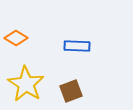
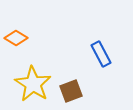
blue rectangle: moved 24 px right, 8 px down; rotated 60 degrees clockwise
yellow star: moved 7 px right
